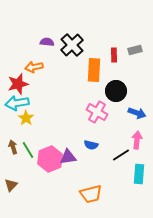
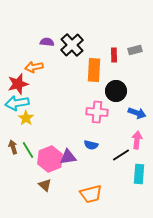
pink cross: rotated 25 degrees counterclockwise
brown triangle: moved 34 px right; rotated 32 degrees counterclockwise
